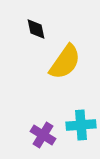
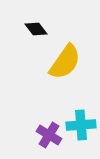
black diamond: rotated 25 degrees counterclockwise
purple cross: moved 6 px right
